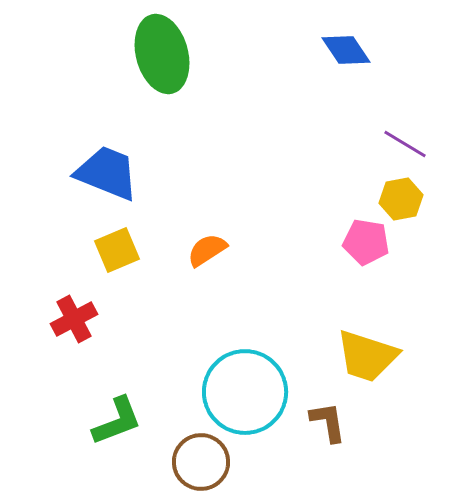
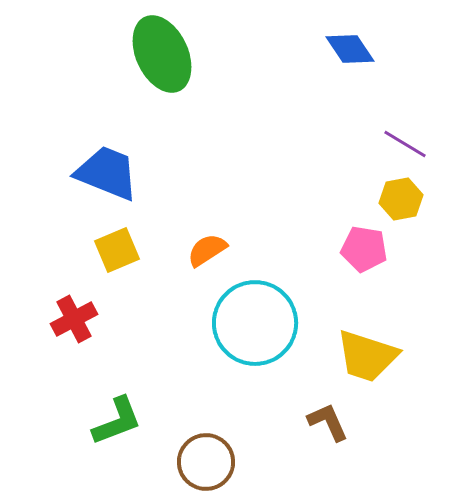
blue diamond: moved 4 px right, 1 px up
green ellipse: rotated 10 degrees counterclockwise
pink pentagon: moved 2 px left, 7 px down
cyan circle: moved 10 px right, 69 px up
brown L-shape: rotated 15 degrees counterclockwise
brown circle: moved 5 px right
